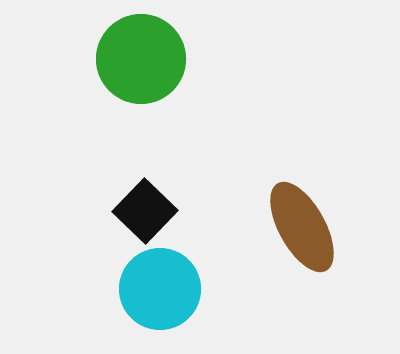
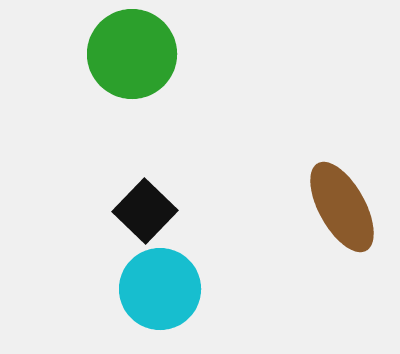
green circle: moved 9 px left, 5 px up
brown ellipse: moved 40 px right, 20 px up
